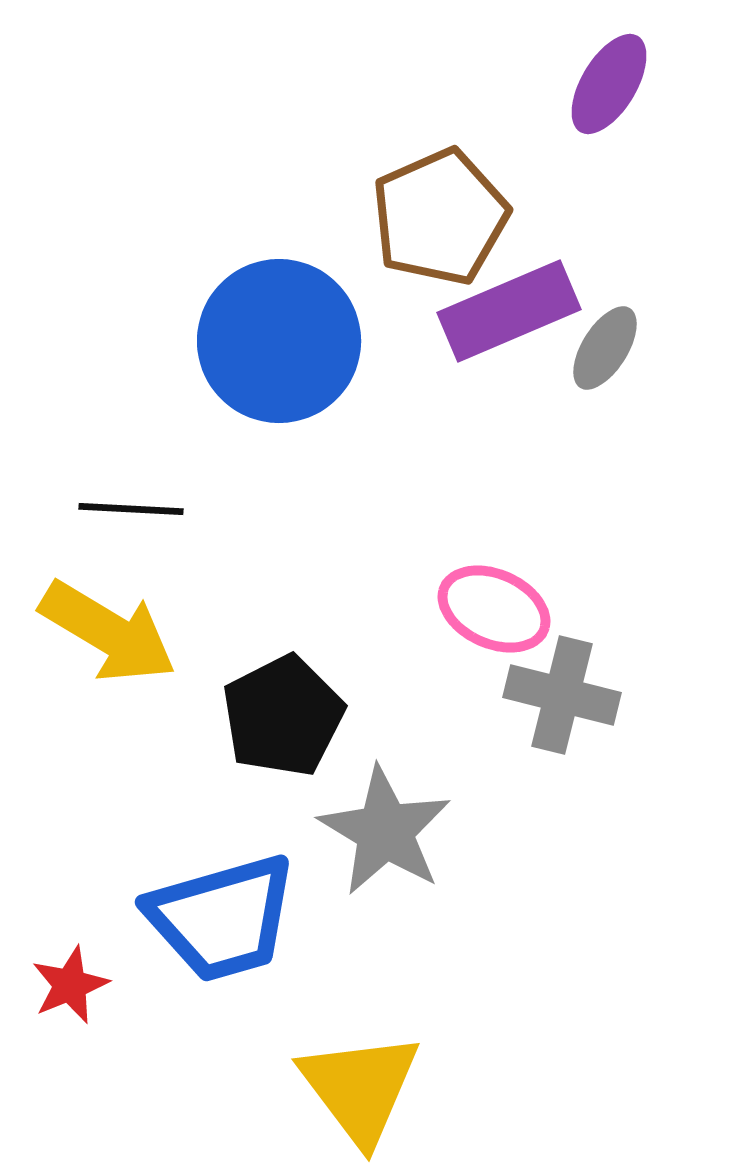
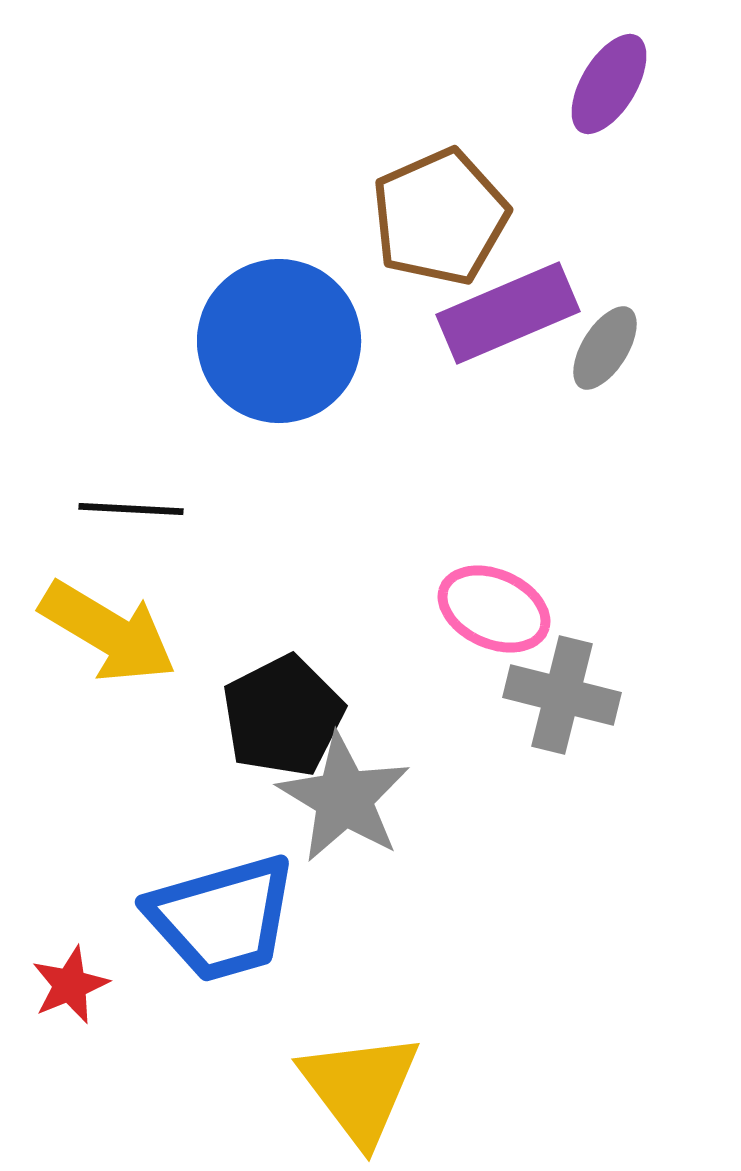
purple rectangle: moved 1 px left, 2 px down
gray star: moved 41 px left, 33 px up
